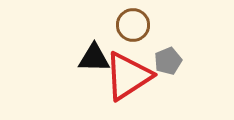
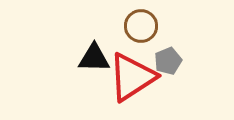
brown circle: moved 8 px right, 1 px down
red triangle: moved 4 px right, 1 px down
